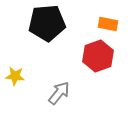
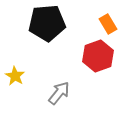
orange rectangle: rotated 48 degrees clockwise
yellow star: rotated 24 degrees clockwise
